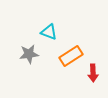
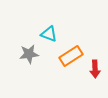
cyan triangle: moved 2 px down
red arrow: moved 2 px right, 4 px up
